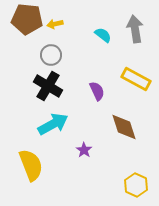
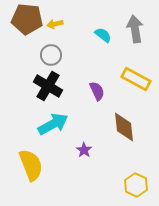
brown diamond: rotated 12 degrees clockwise
